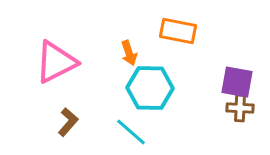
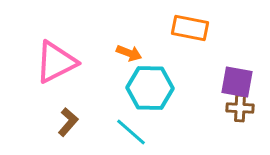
orange rectangle: moved 12 px right, 3 px up
orange arrow: rotated 50 degrees counterclockwise
